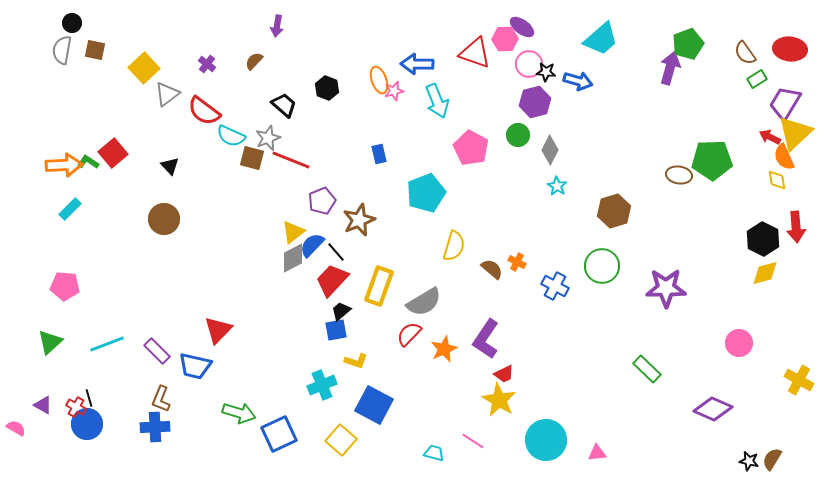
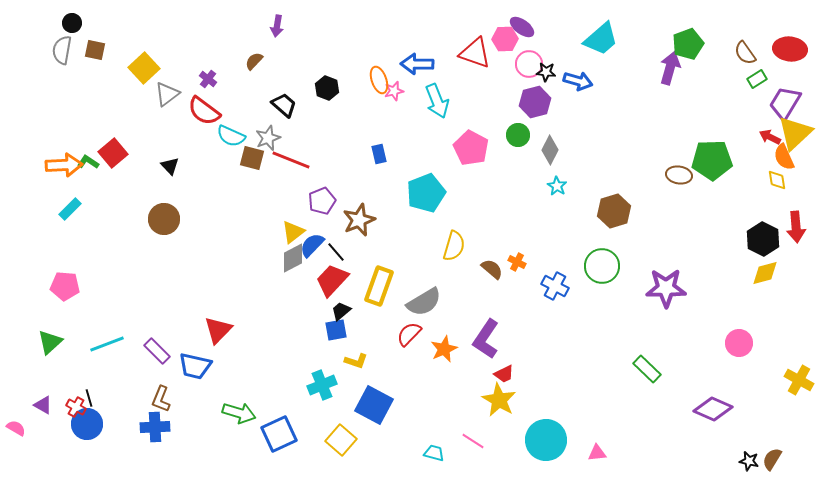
purple cross at (207, 64): moved 1 px right, 15 px down
